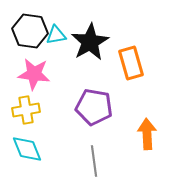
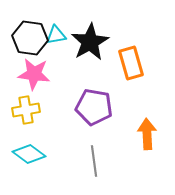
black hexagon: moved 7 px down
cyan diamond: moved 2 px right, 5 px down; rotated 32 degrees counterclockwise
